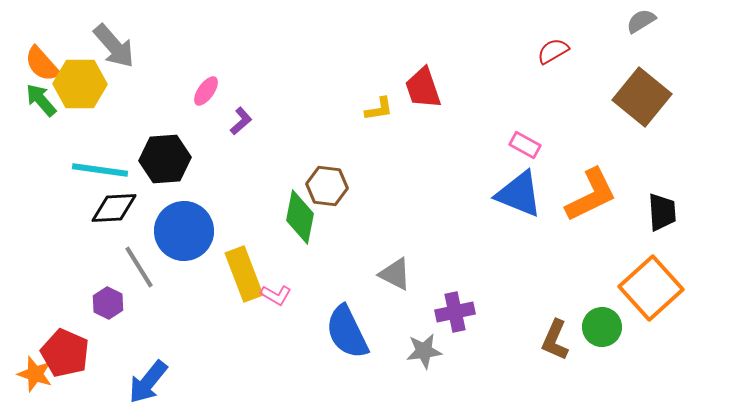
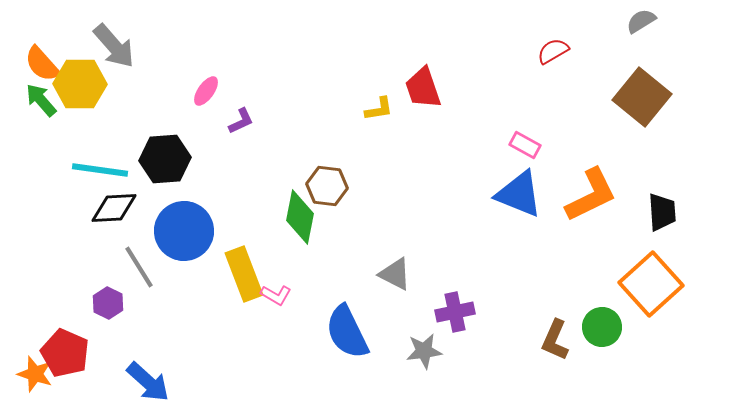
purple L-shape: rotated 16 degrees clockwise
orange square: moved 4 px up
blue arrow: rotated 87 degrees counterclockwise
